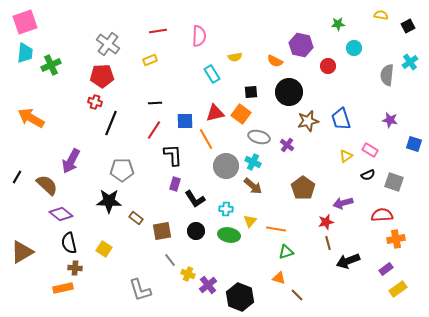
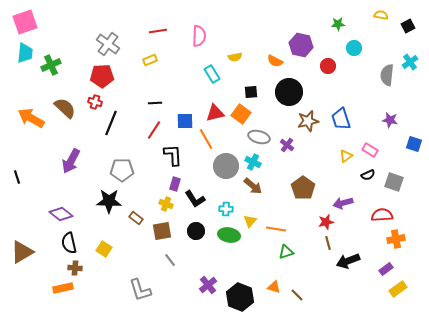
black line at (17, 177): rotated 48 degrees counterclockwise
brown semicircle at (47, 185): moved 18 px right, 77 px up
yellow cross at (188, 274): moved 22 px left, 70 px up
orange triangle at (279, 278): moved 5 px left, 9 px down
